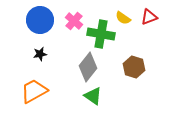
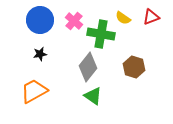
red triangle: moved 2 px right
